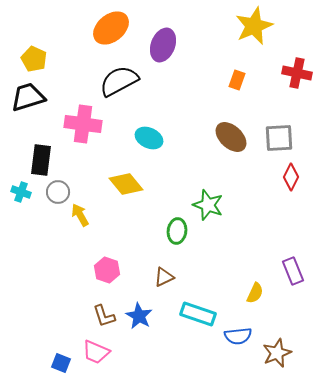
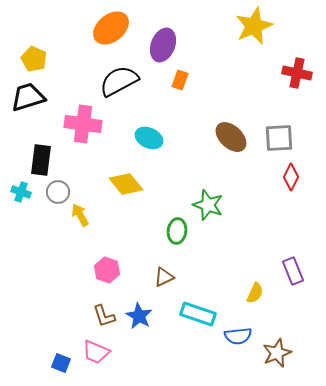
orange rectangle: moved 57 px left
